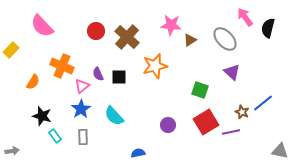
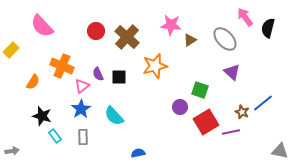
purple circle: moved 12 px right, 18 px up
